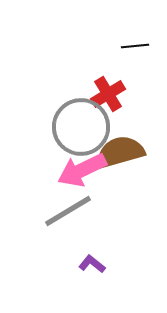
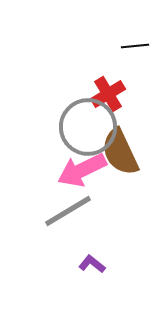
gray circle: moved 7 px right
brown semicircle: rotated 99 degrees counterclockwise
